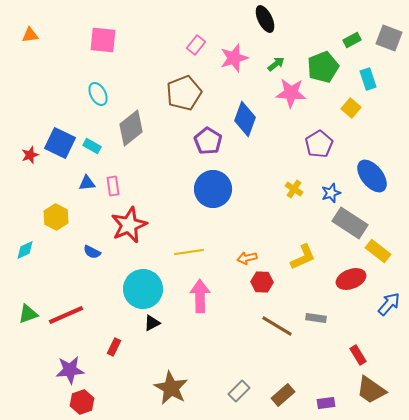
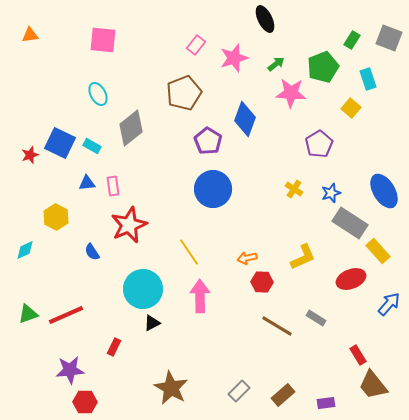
green rectangle at (352, 40): rotated 30 degrees counterclockwise
blue ellipse at (372, 176): moved 12 px right, 15 px down; rotated 8 degrees clockwise
yellow rectangle at (378, 251): rotated 10 degrees clockwise
blue semicircle at (92, 252): rotated 30 degrees clockwise
yellow line at (189, 252): rotated 64 degrees clockwise
gray rectangle at (316, 318): rotated 24 degrees clockwise
brown trapezoid at (371, 390): moved 2 px right, 5 px up; rotated 16 degrees clockwise
red hexagon at (82, 402): moved 3 px right; rotated 20 degrees clockwise
